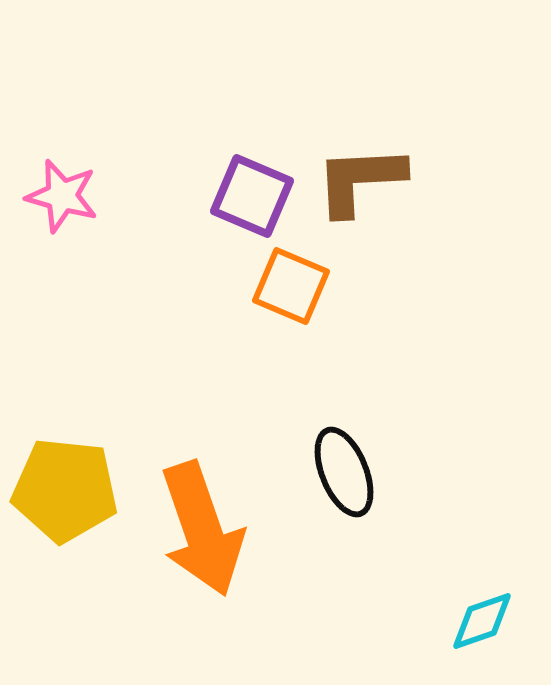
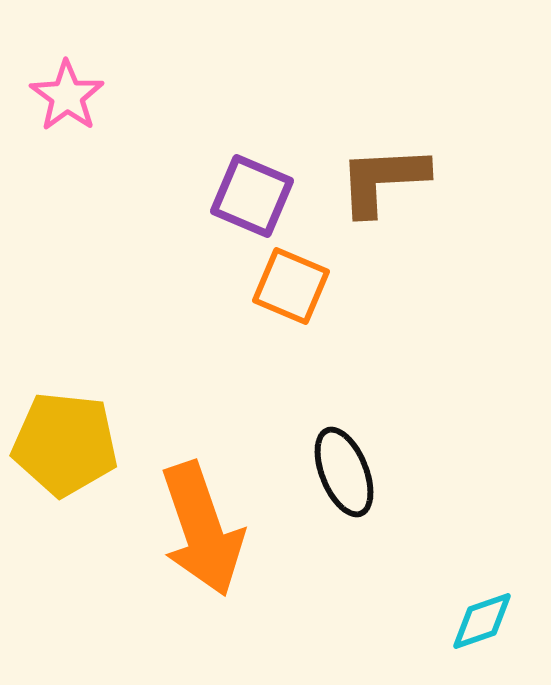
brown L-shape: moved 23 px right
pink star: moved 5 px right, 100 px up; rotated 20 degrees clockwise
yellow pentagon: moved 46 px up
